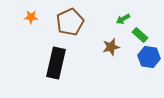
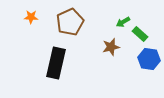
green arrow: moved 3 px down
green rectangle: moved 1 px up
blue hexagon: moved 2 px down
